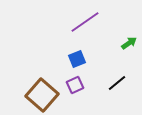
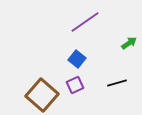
blue square: rotated 30 degrees counterclockwise
black line: rotated 24 degrees clockwise
